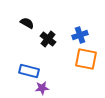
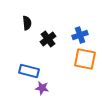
black semicircle: rotated 56 degrees clockwise
black cross: rotated 14 degrees clockwise
orange square: moved 1 px left
purple star: rotated 16 degrees clockwise
